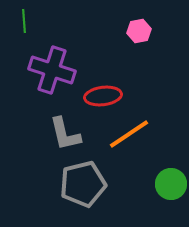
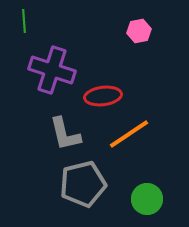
green circle: moved 24 px left, 15 px down
